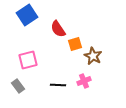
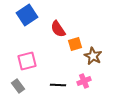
pink square: moved 1 px left, 1 px down
